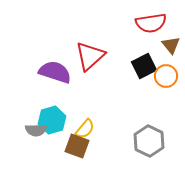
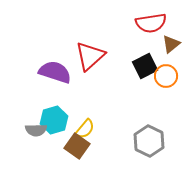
brown triangle: moved 1 px up; rotated 30 degrees clockwise
black square: moved 1 px right
cyan hexagon: moved 2 px right
brown square: rotated 15 degrees clockwise
